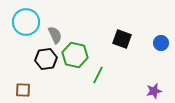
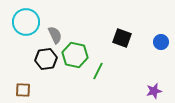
black square: moved 1 px up
blue circle: moved 1 px up
green line: moved 4 px up
